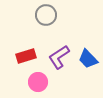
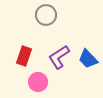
red rectangle: moved 2 px left; rotated 54 degrees counterclockwise
